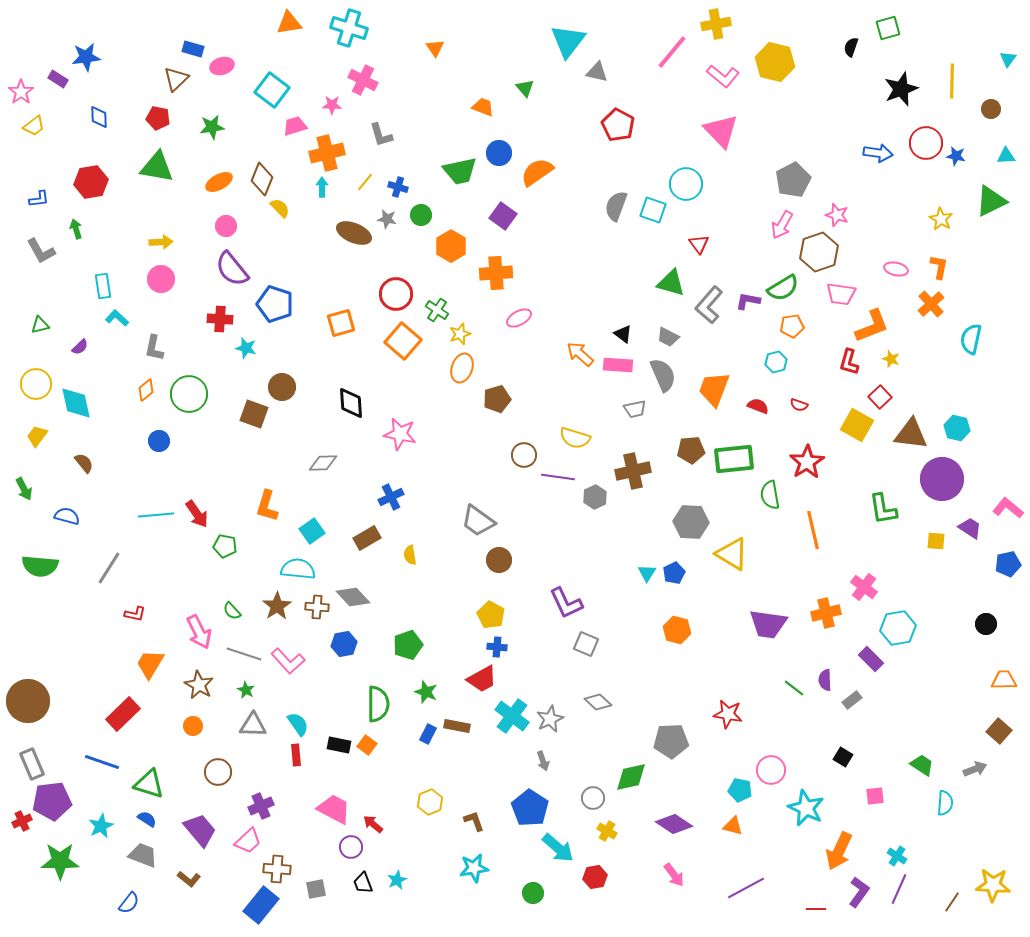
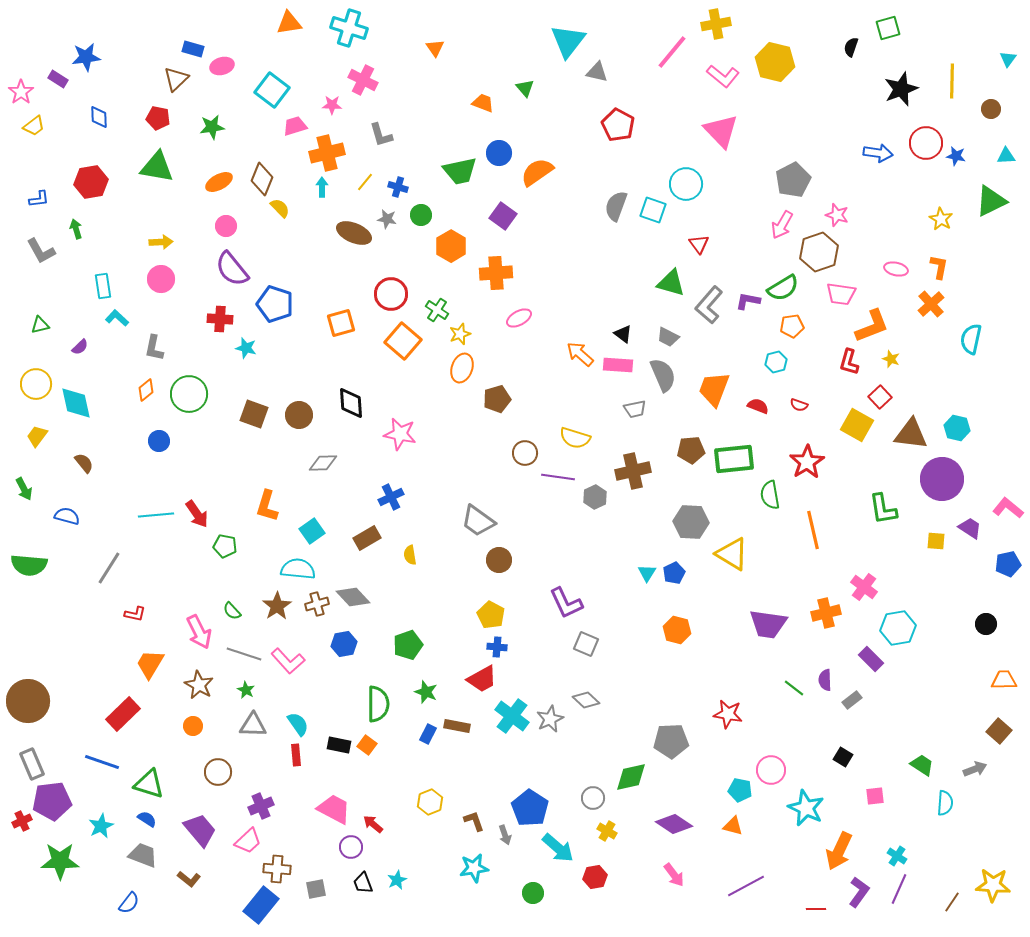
orange trapezoid at (483, 107): moved 4 px up
red circle at (396, 294): moved 5 px left
brown circle at (282, 387): moved 17 px right, 28 px down
brown circle at (524, 455): moved 1 px right, 2 px up
green semicircle at (40, 566): moved 11 px left, 1 px up
brown cross at (317, 607): moved 3 px up; rotated 20 degrees counterclockwise
gray diamond at (598, 702): moved 12 px left, 2 px up
gray arrow at (543, 761): moved 38 px left, 74 px down
purple line at (746, 888): moved 2 px up
